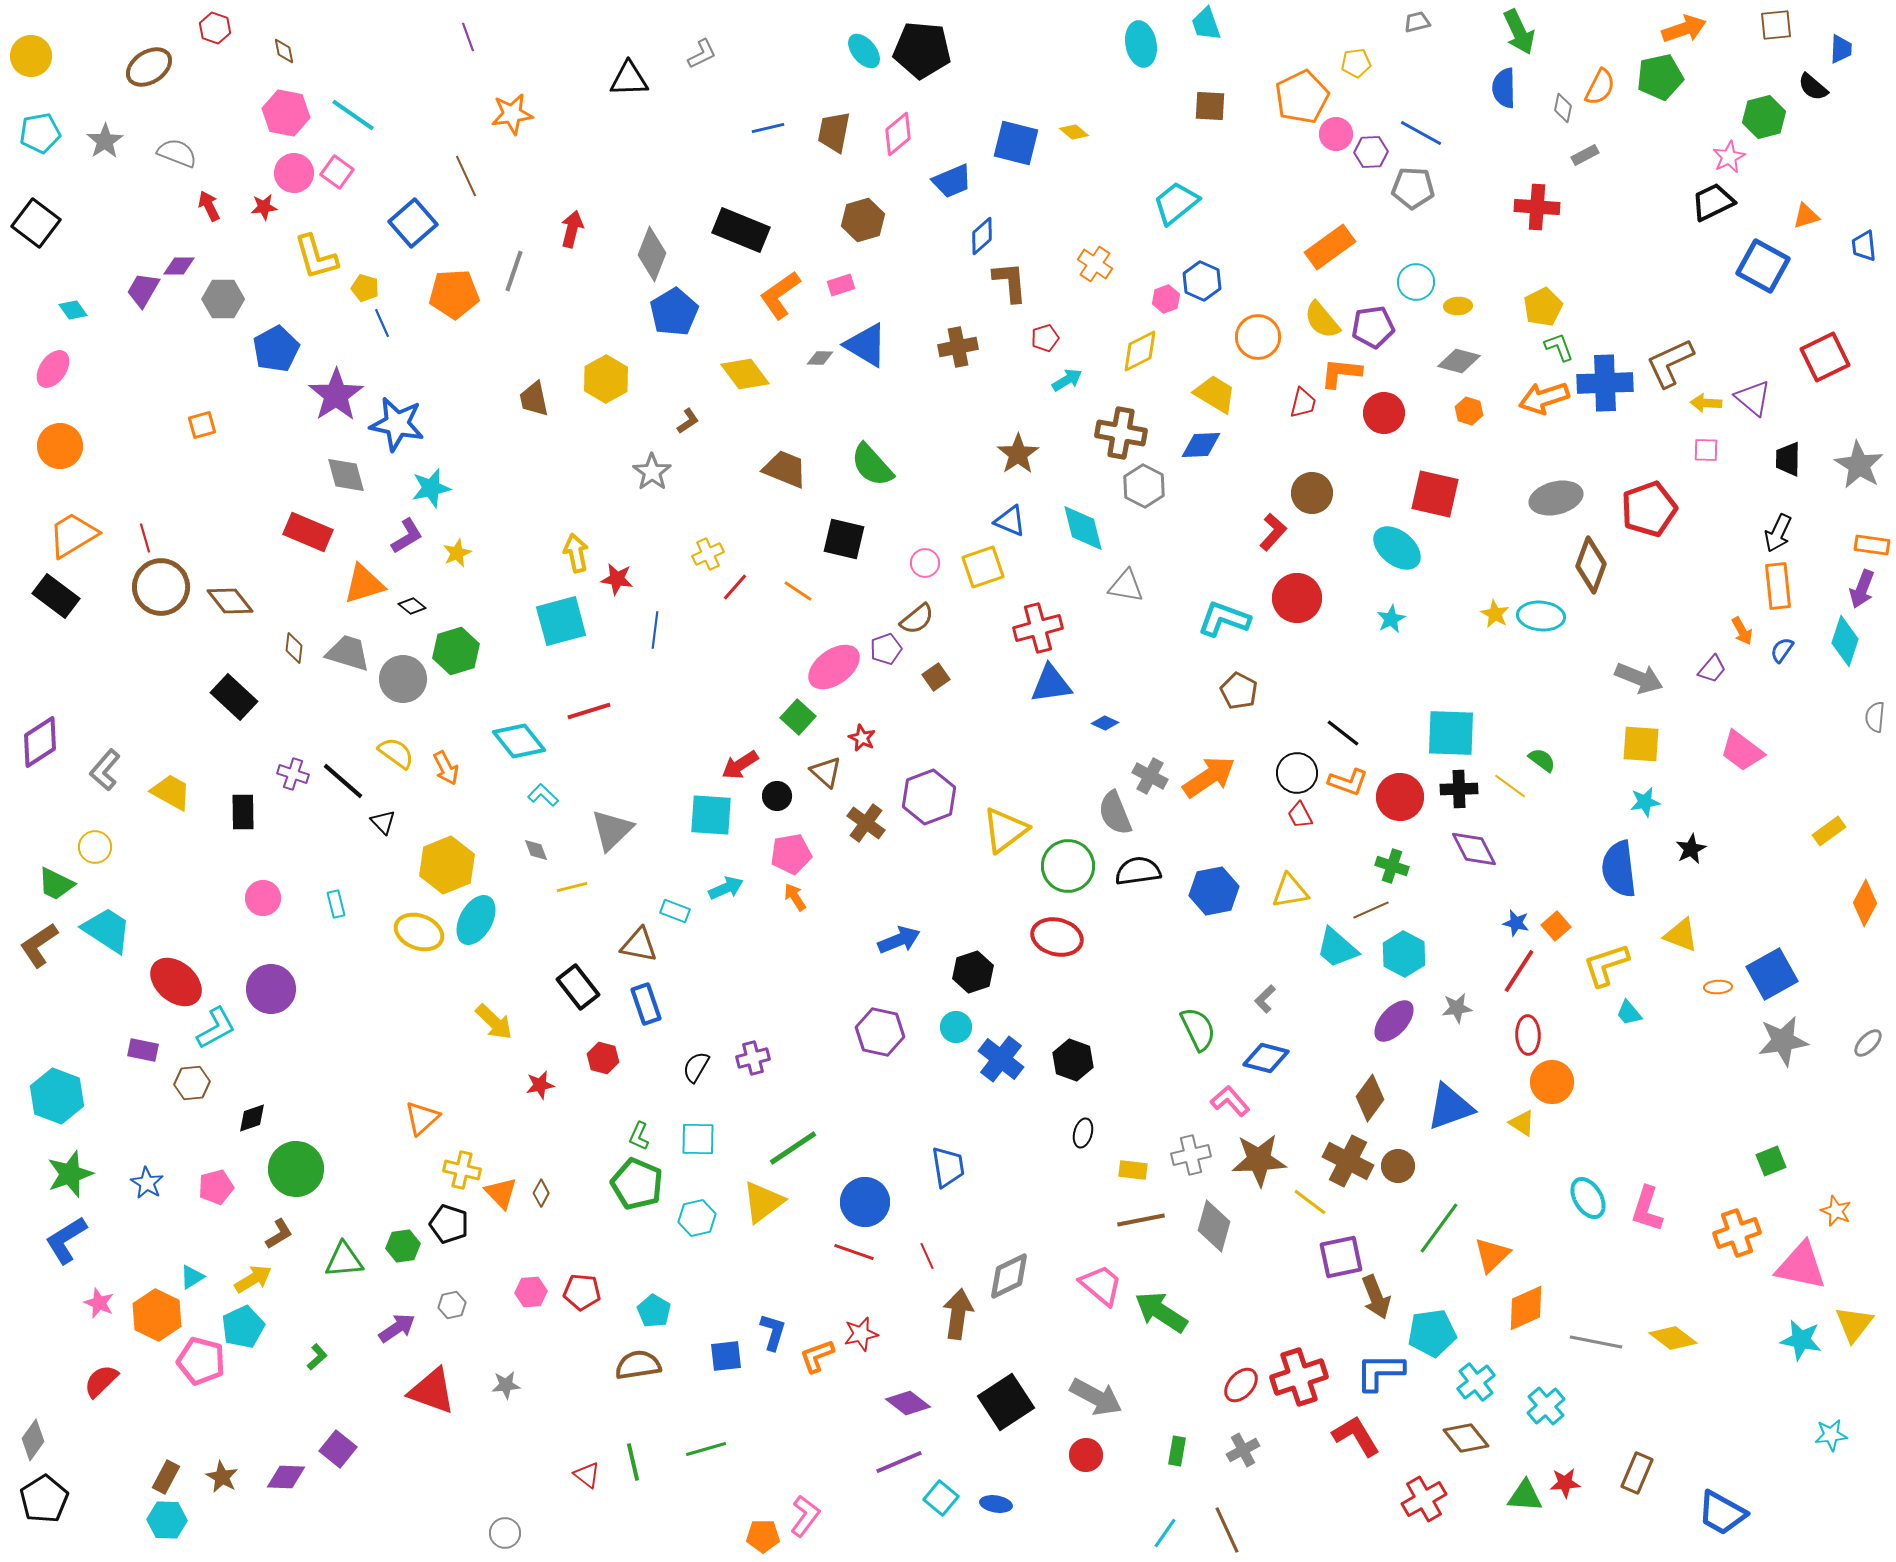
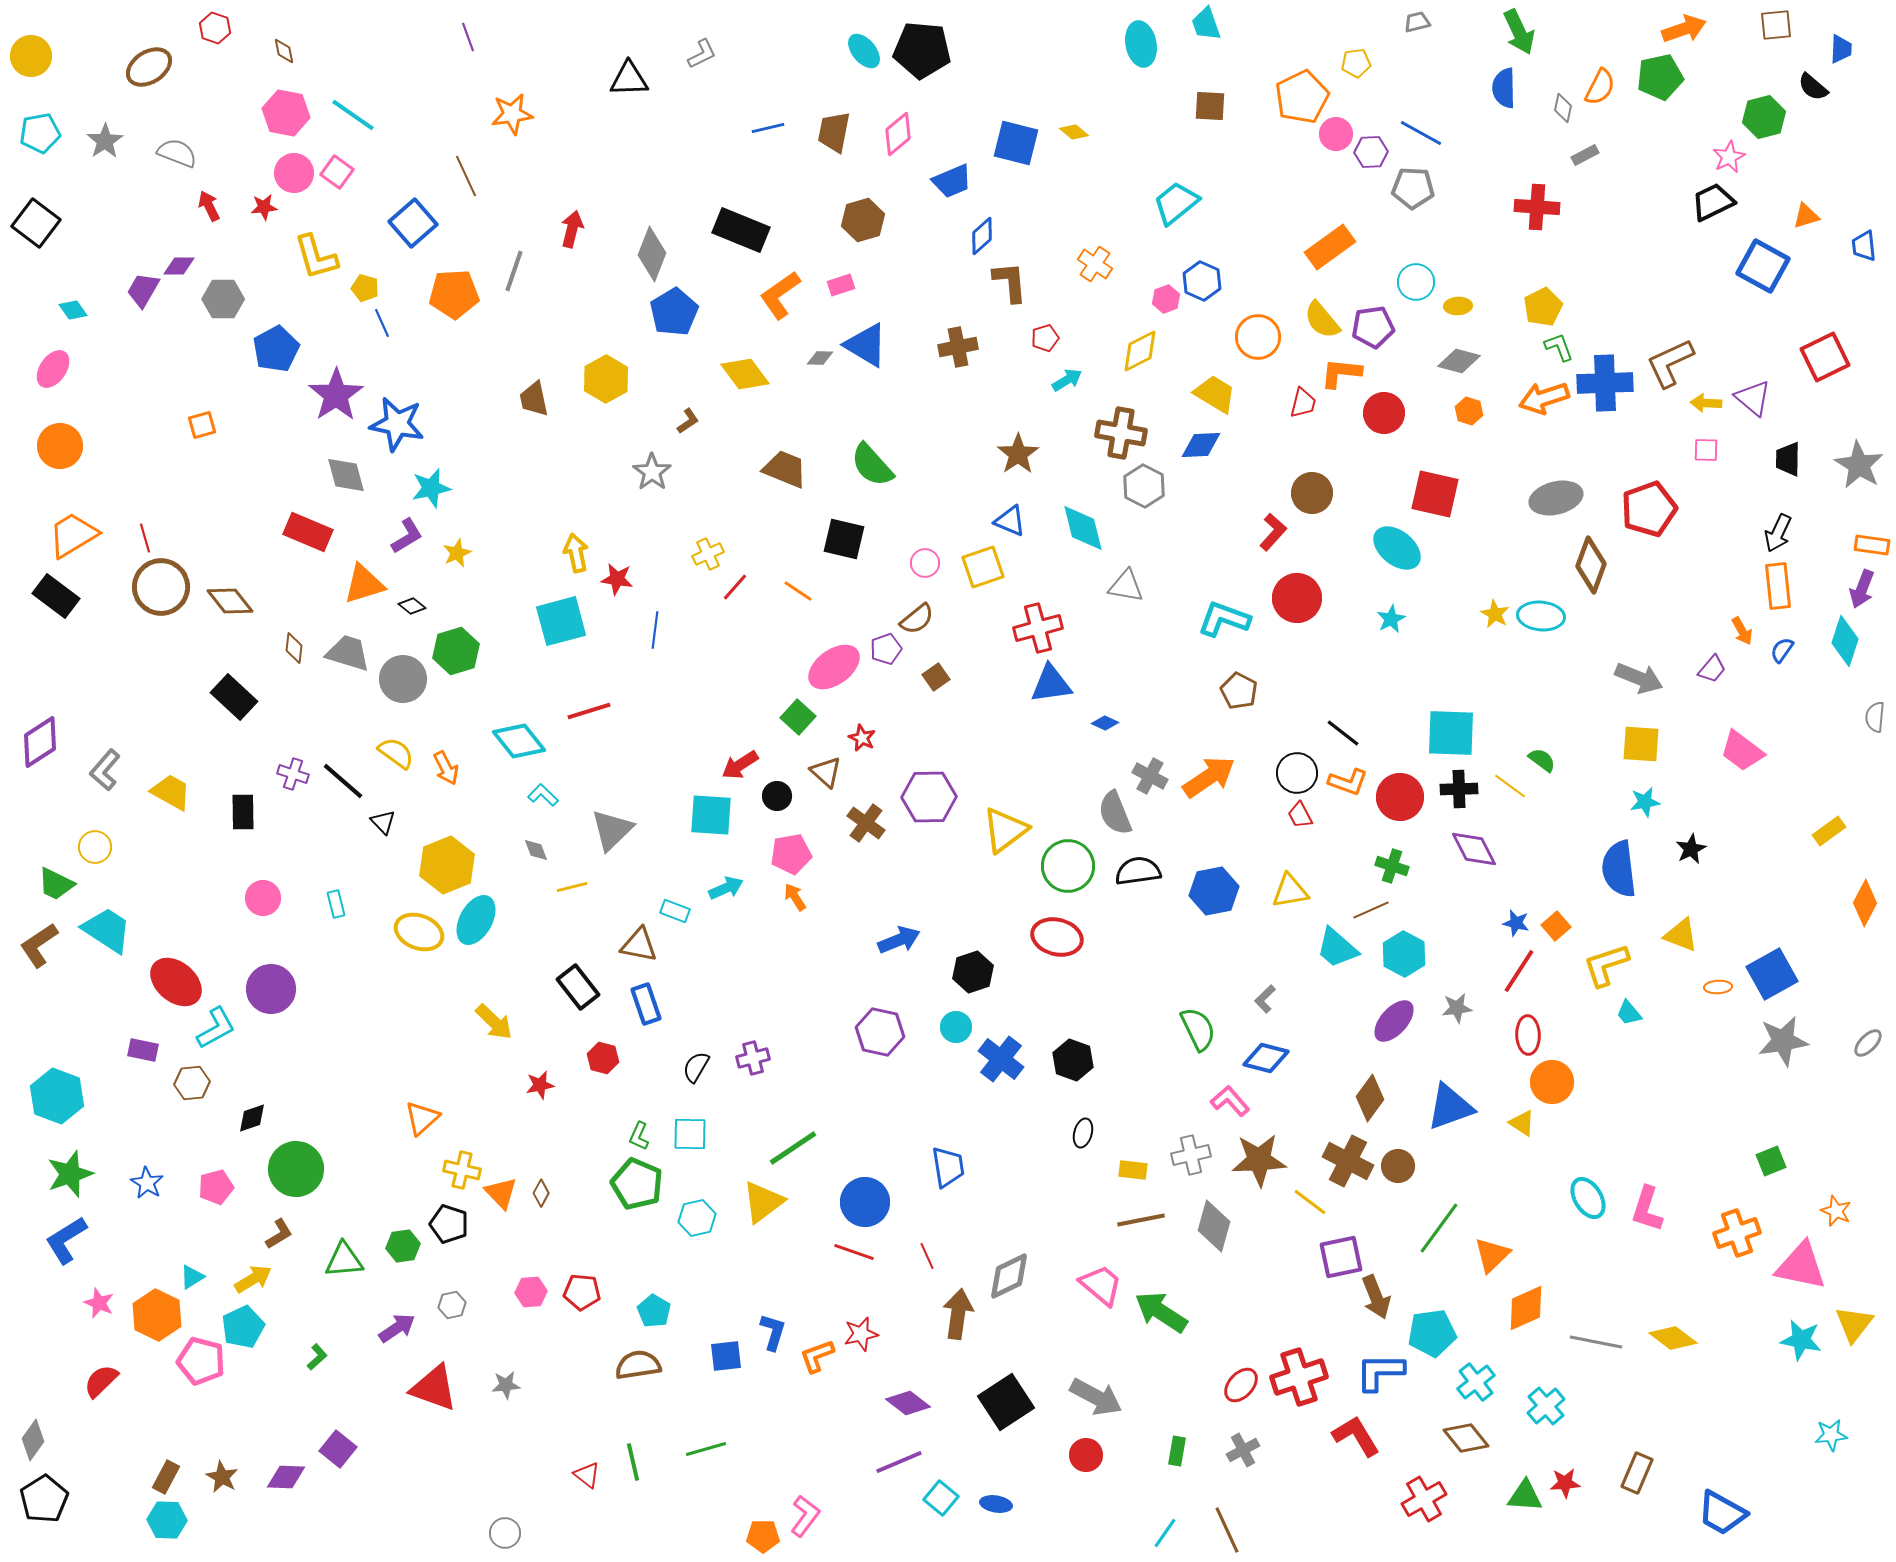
purple hexagon at (929, 797): rotated 20 degrees clockwise
cyan square at (698, 1139): moved 8 px left, 5 px up
red triangle at (432, 1391): moved 2 px right, 3 px up
